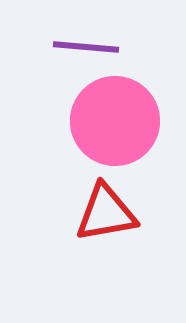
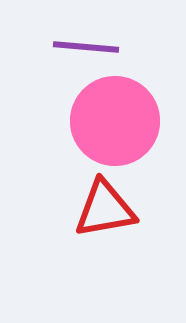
red triangle: moved 1 px left, 4 px up
